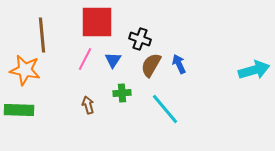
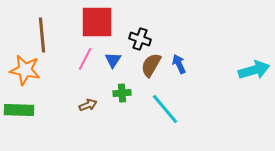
brown arrow: rotated 84 degrees clockwise
